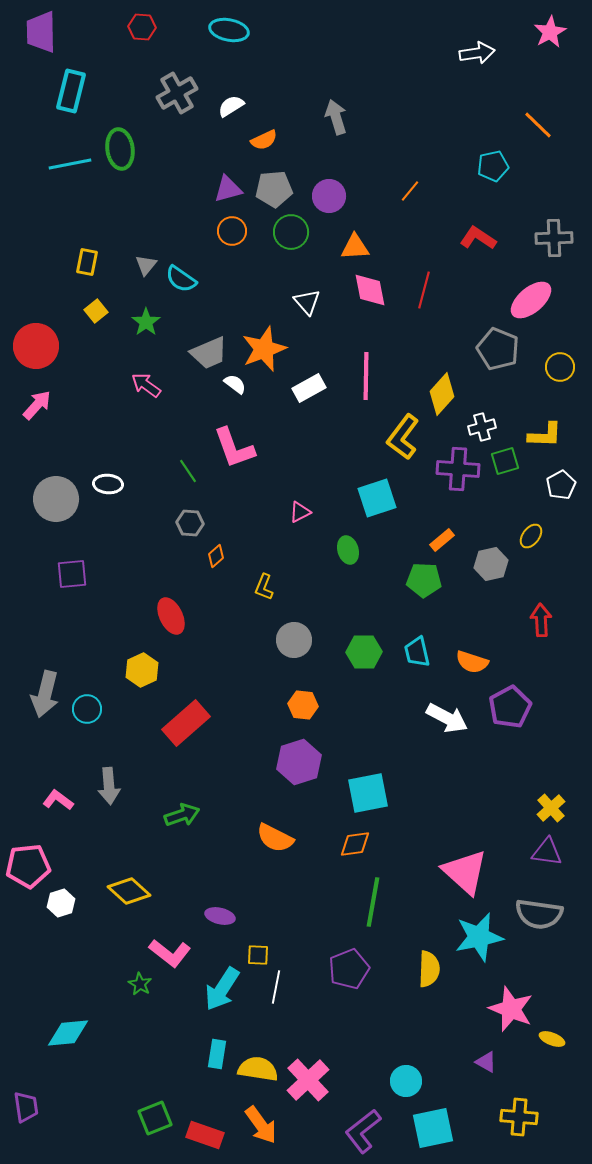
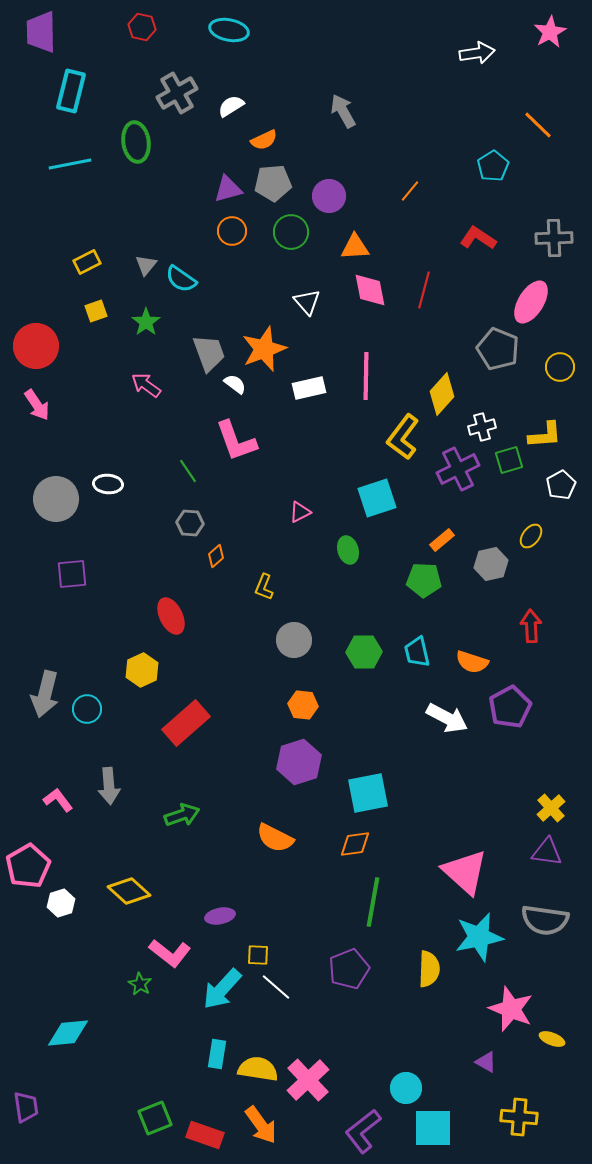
red hexagon at (142, 27): rotated 8 degrees clockwise
gray arrow at (336, 117): moved 7 px right, 6 px up; rotated 12 degrees counterclockwise
green ellipse at (120, 149): moved 16 px right, 7 px up
cyan pentagon at (493, 166): rotated 20 degrees counterclockwise
gray pentagon at (274, 189): moved 1 px left, 6 px up
yellow rectangle at (87, 262): rotated 52 degrees clockwise
pink ellipse at (531, 300): moved 2 px down; rotated 18 degrees counterclockwise
yellow square at (96, 311): rotated 20 degrees clockwise
gray trapezoid at (209, 353): rotated 87 degrees counterclockwise
white rectangle at (309, 388): rotated 16 degrees clockwise
pink arrow at (37, 405): rotated 104 degrees clockwise
yellow L-shape at (545, 435): rotated 6 degrees counterclockwise
pink L-shape at (234, 448): moved 2 px right, 7 px up
green square at (505, 461): moved 4 px right, 1 px up
purple cross at (458, 469): rotated 30 degrees counterclockwise
red arrow at (541, 620): moved 10 px left, 6 px down
pink L-shape at (58, 800): rotated 16 degrees clockwise
pink pentagon at (28, 866): rotated 24 degrees counterclockwise
gray semicircle at (539, 914): moved 6 px right, 6 px down
purple ellipse at (220, 916): rotated 24 degrees counterclockwise
white line at (276, 987): rotated 60 degrees counterclockwise
cyan arrow at (222, 989): rotated 9 degrees clockwise
cyan circle at (406, 1081): moved 7 px down
cyan square at (433, 1128): rotated 12 degrees clockwise
